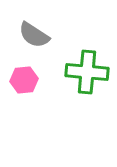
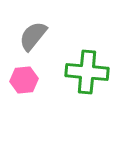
gray semicircle: moved 1 px left, 1 px down; rotated 96 degrees clockwise
